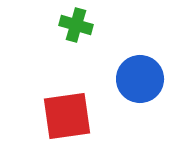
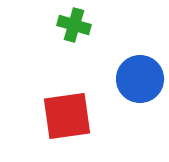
green cross: moved 2 px left
